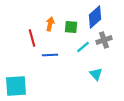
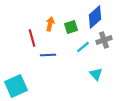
green square: rotated 24 degrees counterclockwise
blue line: moved 2 px left
cyan square: rotated 20 degrees counterclockwise
